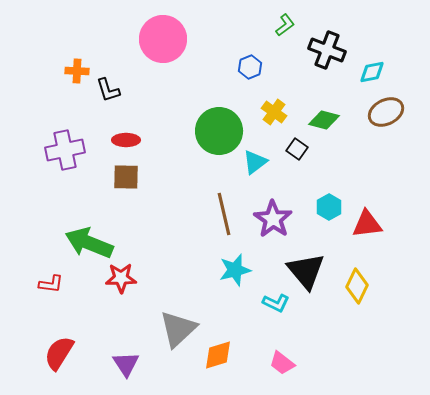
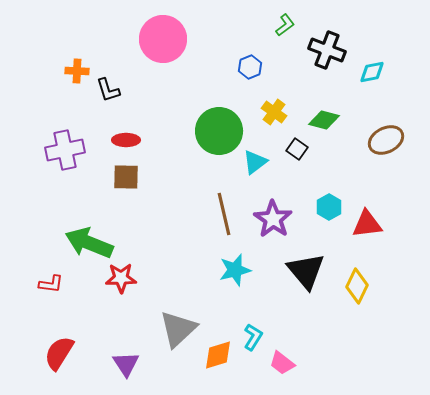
brown ellipse: moved 28 px down
cyan L-shape: moved 23 px left, 34 px down; rotated 84 degrees counterclockwise
